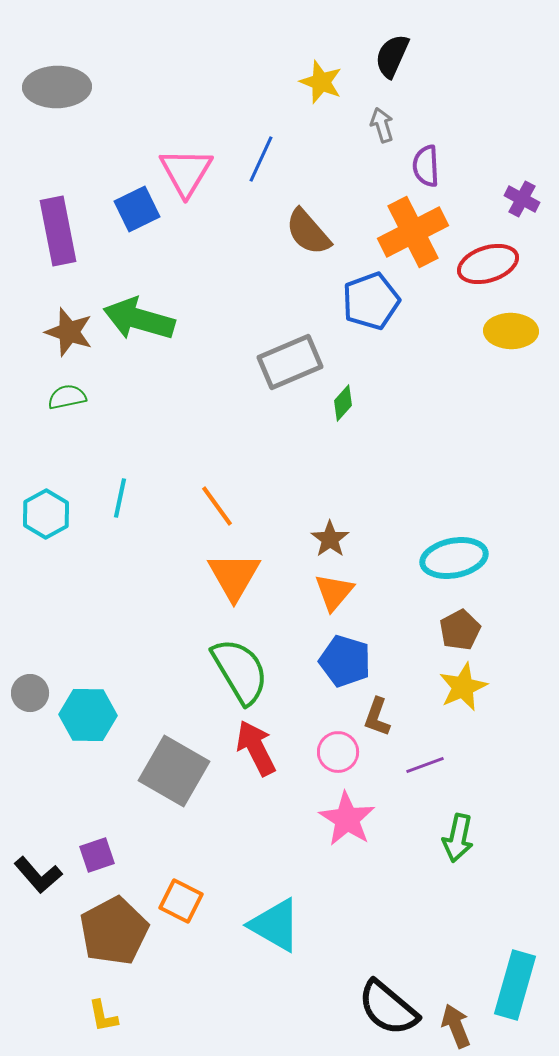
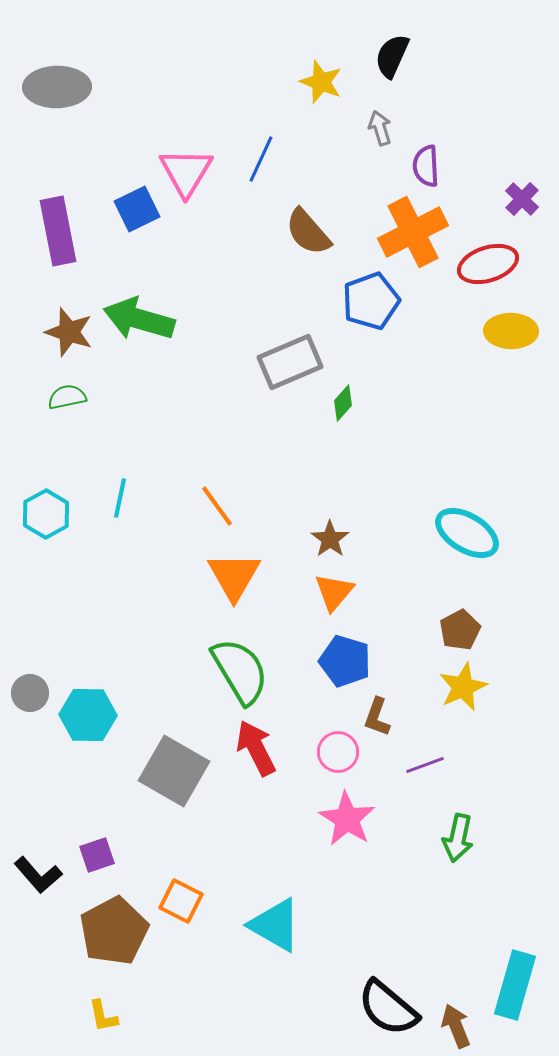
gray arrow at (382, 125): moved 2 px left, 3 px down
purple cross at (522, 199): rotated 16 degrees clockwise
cyan ellipse at (454, 558): moved 13 px right, 25 px up; rotated 42 degrees clockwise
